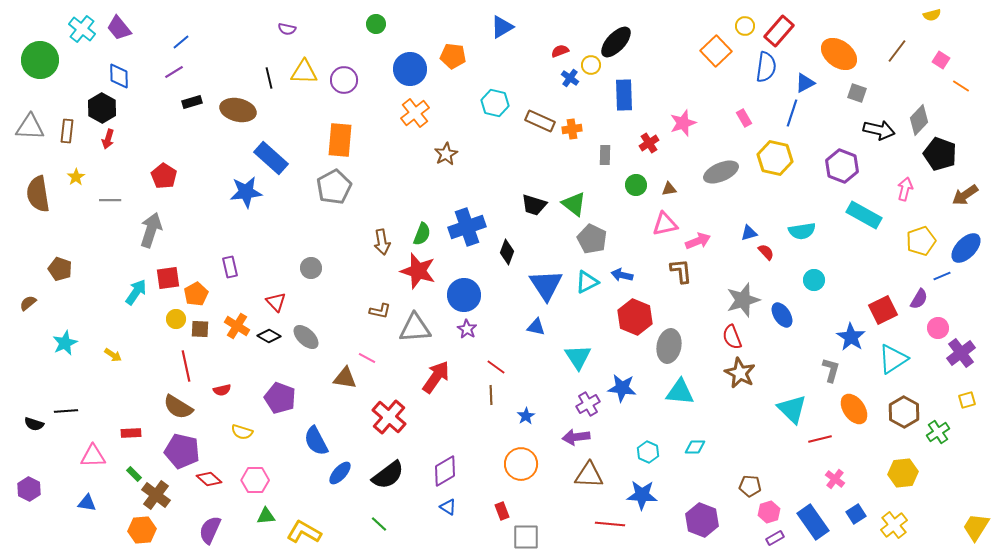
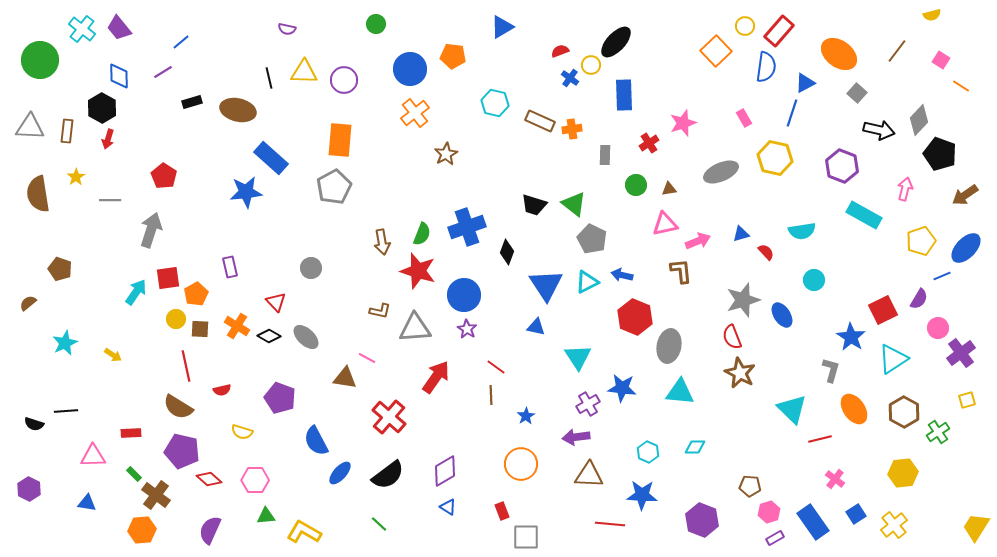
purple line at (174, 72): moved 11 px left
gray square at (857, 93): rotated 24 degrees clockwise
blue triangle at (749, 233): moved 8 px left, 1 px down
